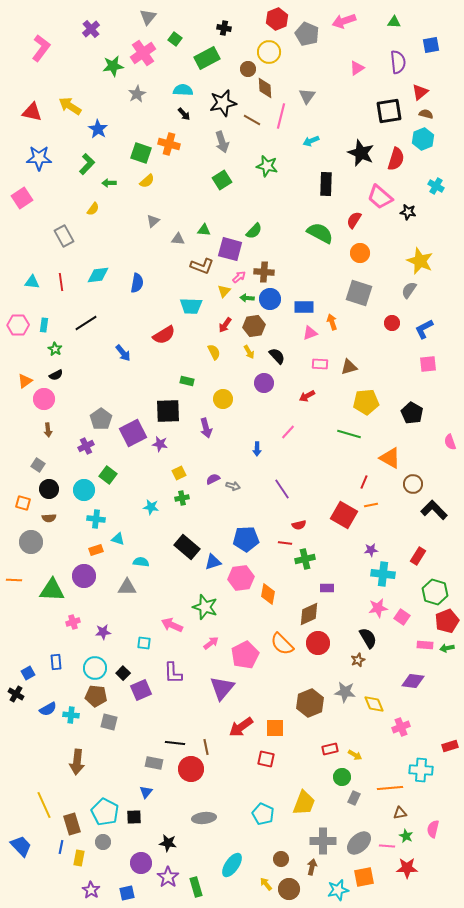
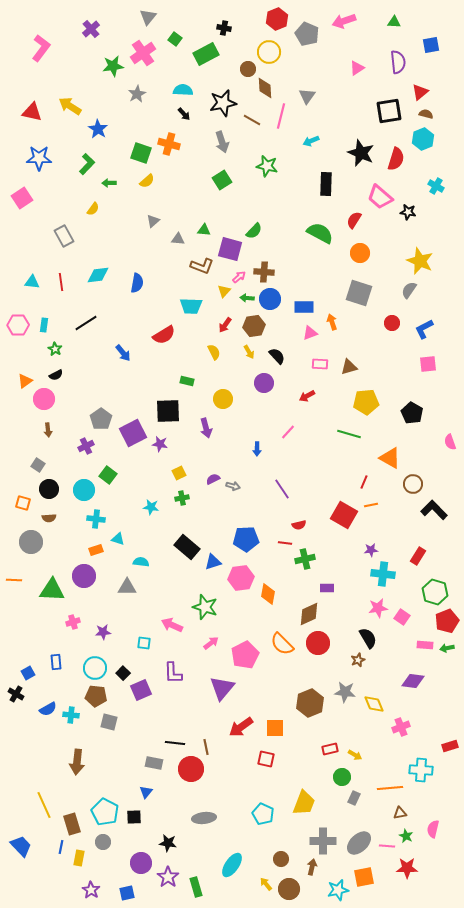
green rectangle at (207, 58): moved 1 px left, 4 px up
